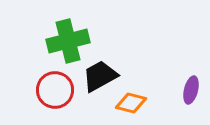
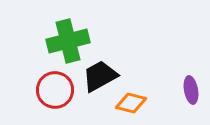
purple ellipse: rotated 24 degrees counterclockwise
